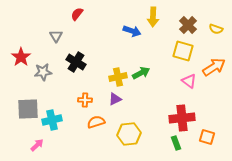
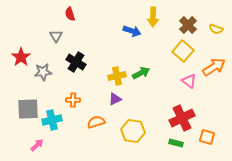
red semicircle: moved 7 px left; rotated 56 degrees counterclockwise
yellow square: rotated 25 degrees clockwise
yellow cross: moved 1 px left, 1 px up
orange cross: moved 12 px left
red cross: rotated 20 degrees counterclockwise
yellow hexagon: moved 4 px right, 3 px up; rotated 15 degrees clockwise
green rectangle: rotated 56 degrees counterclockwise
